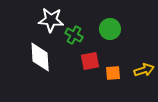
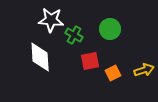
orange square: rotated 21 degrees counterclockwise
